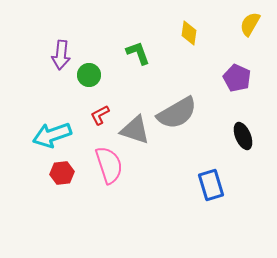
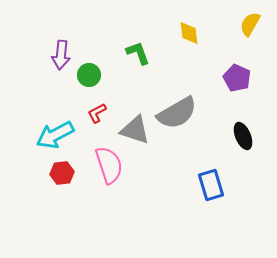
yellow diamond: rotated 15 degrees counterclockwise
red L-shape: moved 3 px left, 2 px up
cyan arrow: moved 3 px right; rotated 9 degrees counterclockwise
